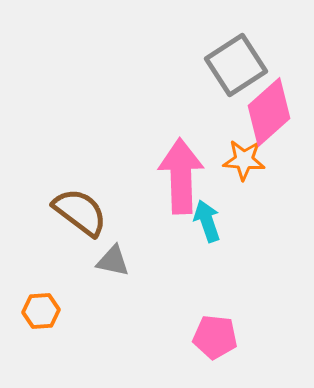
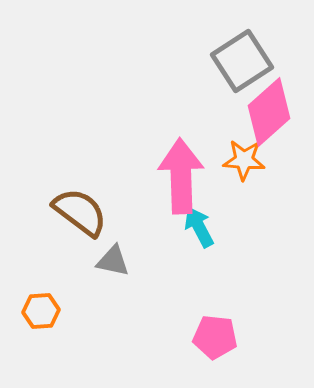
gray square: moved 6 px right, 4 px up
cyan arrow: moved 8 px left, 6 px down; rotated 9 degrees counterclockwise
